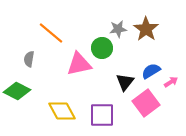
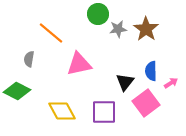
green circle: moved 4 px left, 34 px up
blue semicircle: rotated 60 degrees counterclockwise
pink arrow: moved 1 px down
purple square: moved 2 px right, 3 px up
